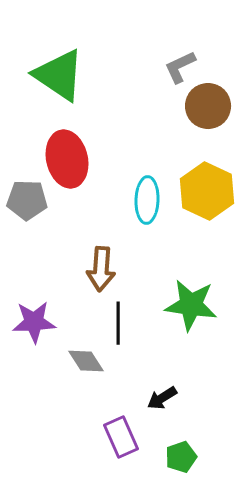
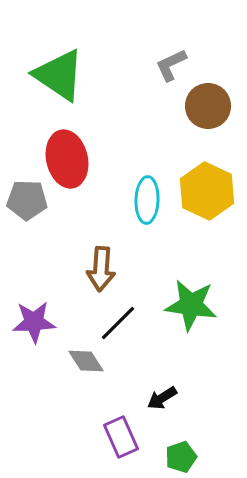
gray L-shape: moved 9 px left, 2 px up
black line: rotated 45 degrees clockwise
